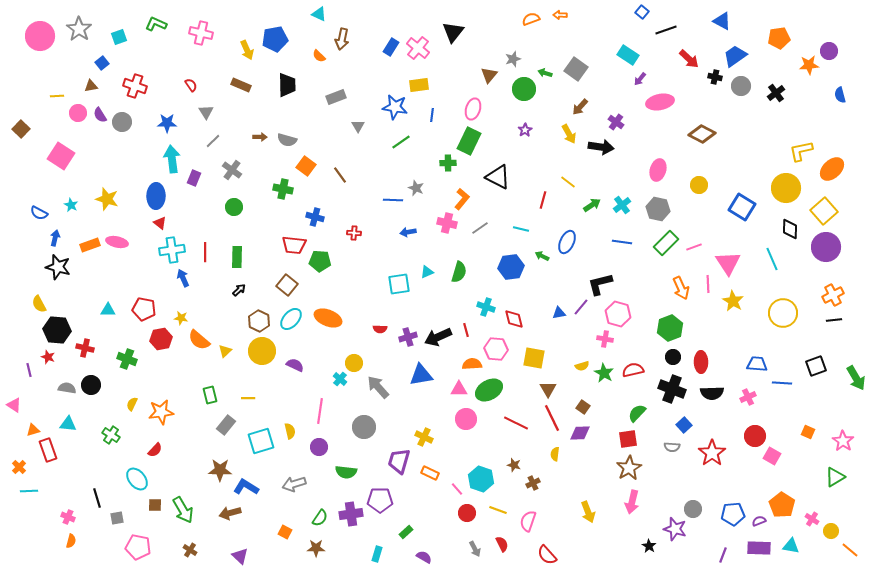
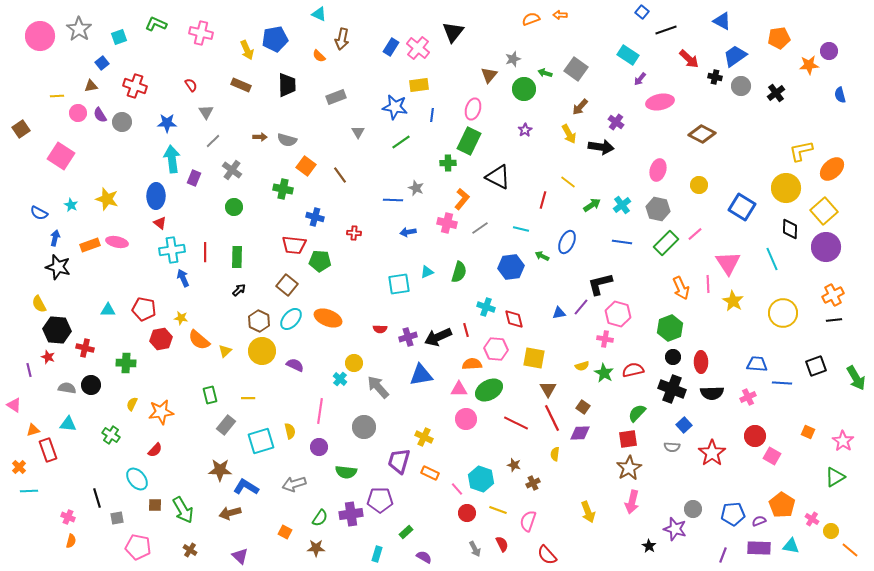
gray triangle at (358, 126): moved 6 px down
brown square at (21, 129): rotated 12 degrees clockwise
pink line at (694, 247): moved 1 px right, 13 px up; rotated 21 degrees counterclockwise
green cross at (127, 359): moved 1 px left, 4 px down; rotated 18 degrees counterclockwise
